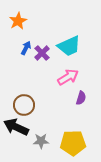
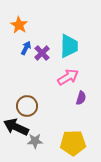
orange star: moved 1 px right, 4 px down; rotated 12 degrees counterclockwise
cyan trapezoid: rotated 65 degrees counterclockwise
brown circle: moved 3 px right, 1 px down
gray star: moved 6 px left
